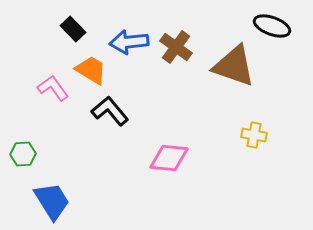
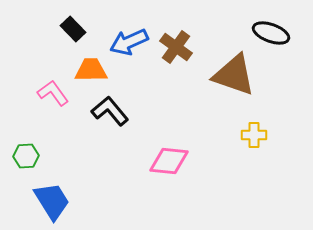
black ellipse: moved 1 px left, 7 px down
blue arrow: rotated 18 degrees counterclockwise
brown triangle: moved 9 px down
orange trapezoid: rotated 32 degrees counterclockwise
pink L-shape: moved 5 px down
yellow cross: rotated 10 degrees counterclockwise
green hexagon: moved 3 px right, 2 px down
pink diamond: moved 3 px down
